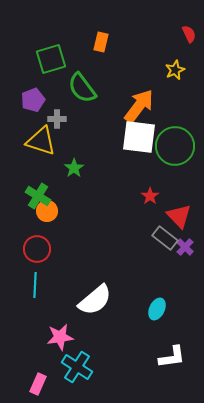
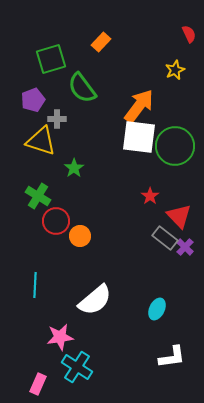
orange rectangle: rotated 30 degrees clockwise
orange circle: moved 33 px right, 25 px down
red circle: moved 19 px right, 28 px up
